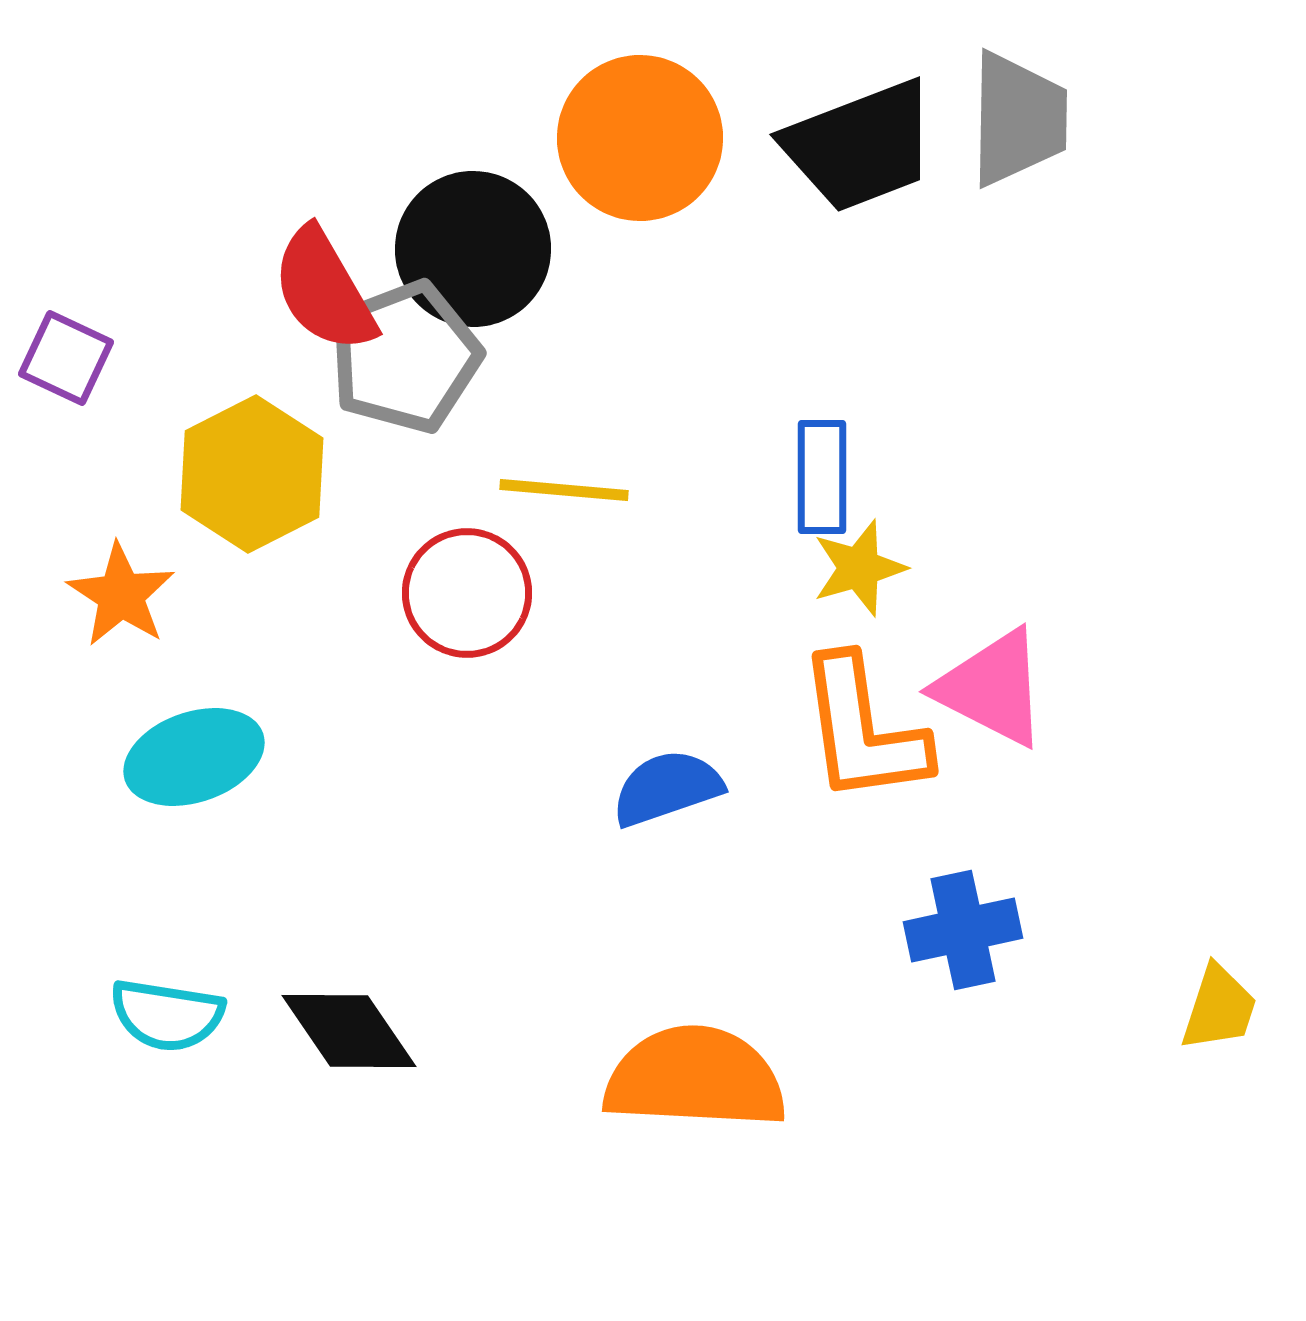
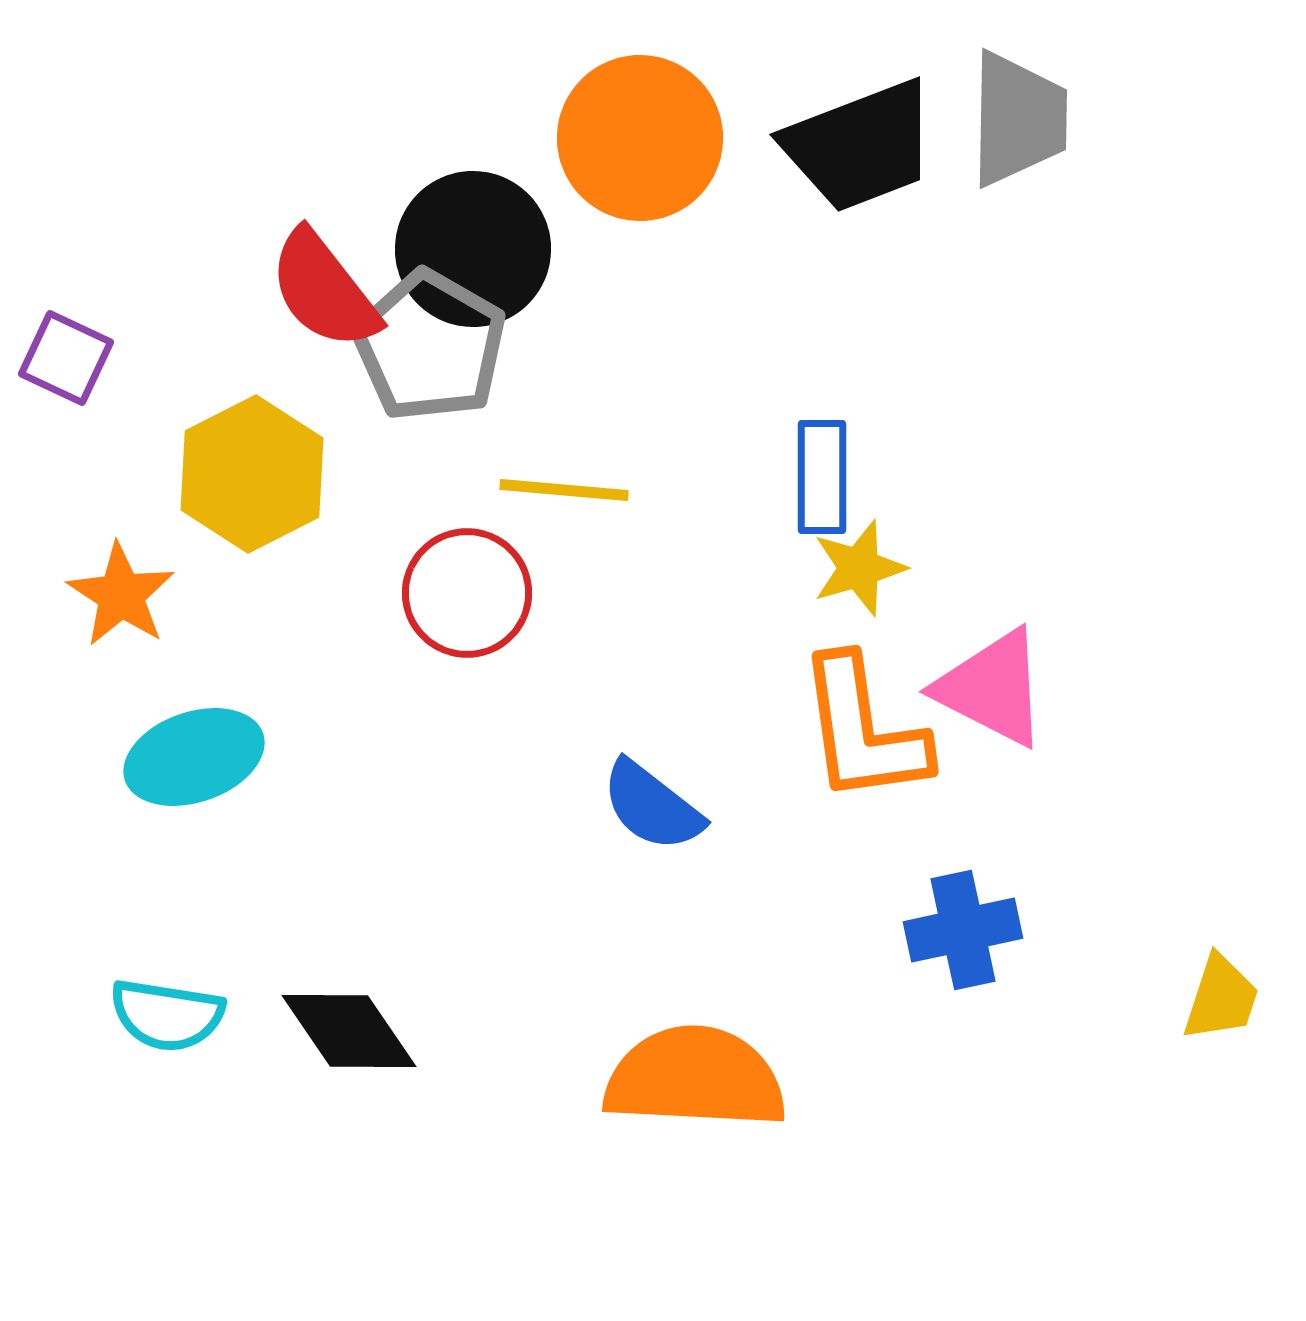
red semicircle: rotated 8 degrees counterclockwise
gray pentagon: moved 25 px right, 11 px up; rotated 21 degrees counterclockwise
blue semicircle: moved 15 px left, 18 px down; rotated 123 degrees counterclockwise
yellow trapezoid: moved 2 px right, 10 px up
